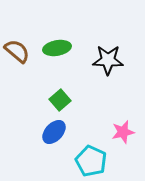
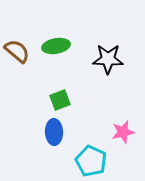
green ellipse: moved 1 px left, 2 px up
black star: moved 1 px up
green square: rotated 20 degrees clockwise
blue ellipse: rotated 45 degrees counterclockwise
